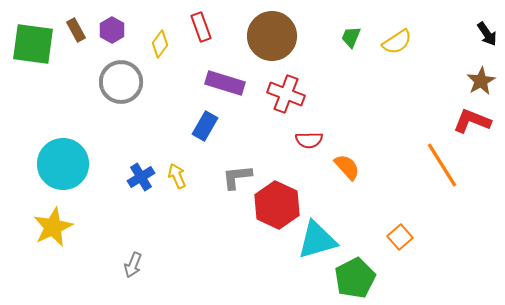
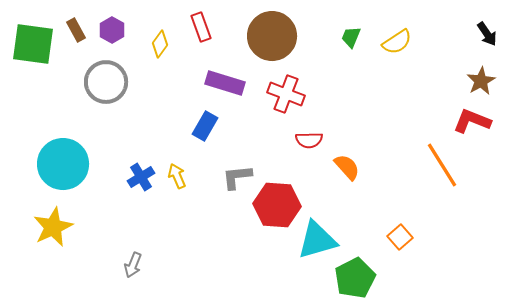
gray circle: moved 15 px left
red hexagon: rotated 21 degrees counterclockwise
